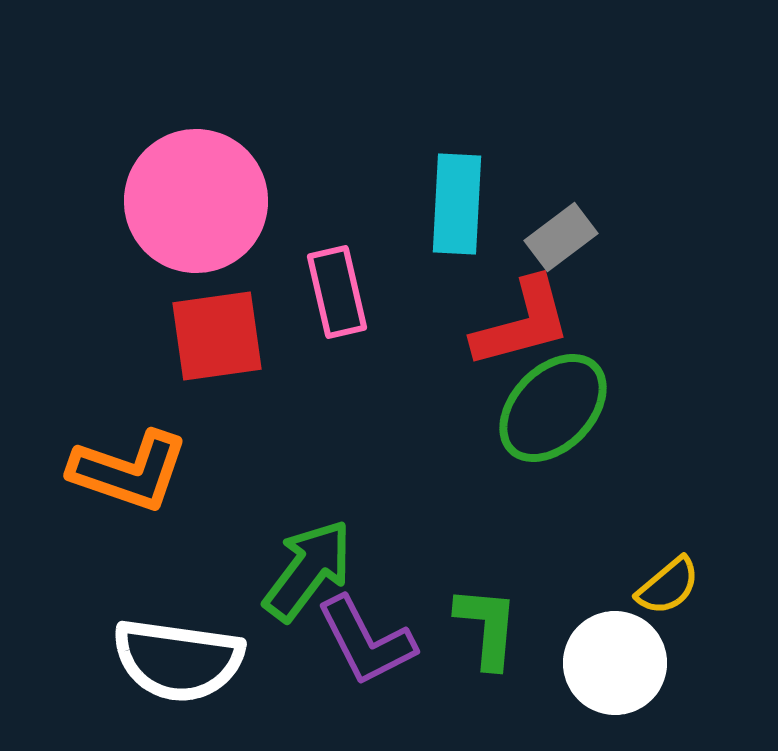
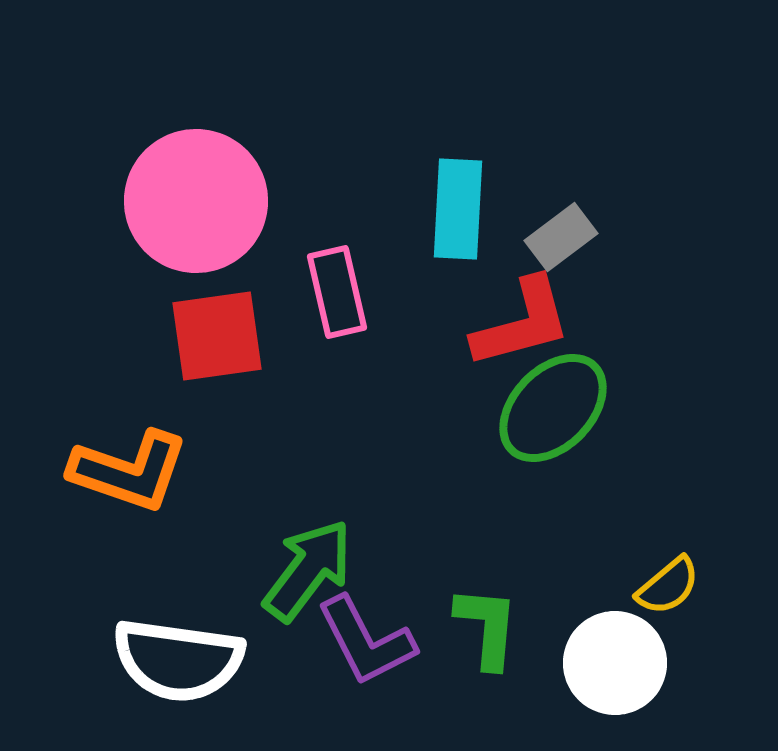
cyan rectangle: moved 1 px right, 5 px down
